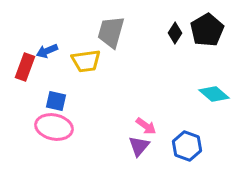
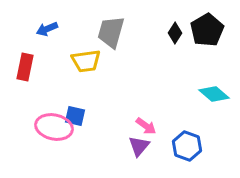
blue arrow: moved 22 px up
red rectangle: rotated 8 degrees counterclockwise
blue square: moved 19 px right, 15 px down
